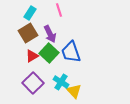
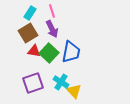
pink line: moved 7 px left, 1 px down
purple arrow: moved 2 px right, 5 px up
blue trapezoid: rotated 150 degrees counterclockwise
red triangle: moved 2 px right, 5 px up; rotated 40 degrees clockwise
purple square: rotated 25 degrees clockwise
